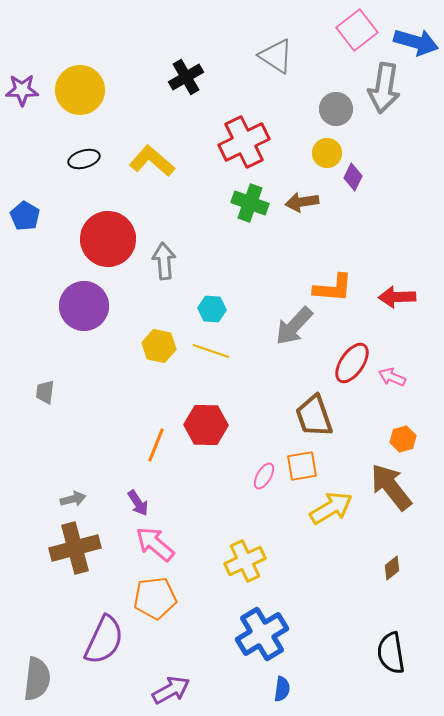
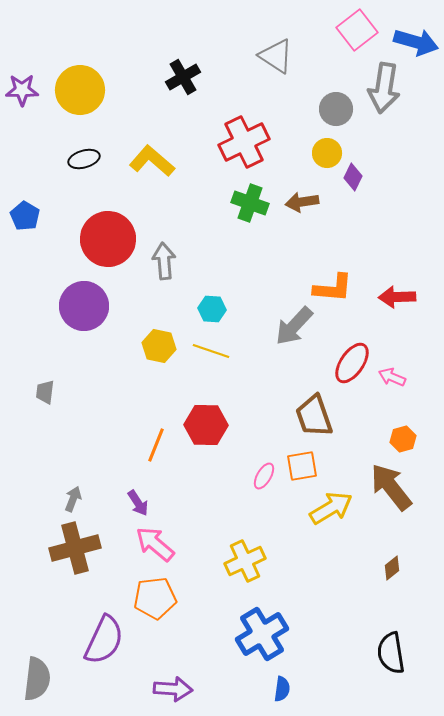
black cross at (186, 77): moved 3 px left
gray arrow at (73, 499): rotated 55 degrees counterclockwise
purple arrow at (171, 690): moved 2 px right, 1 px up; rotated 33 degrees clockwise
